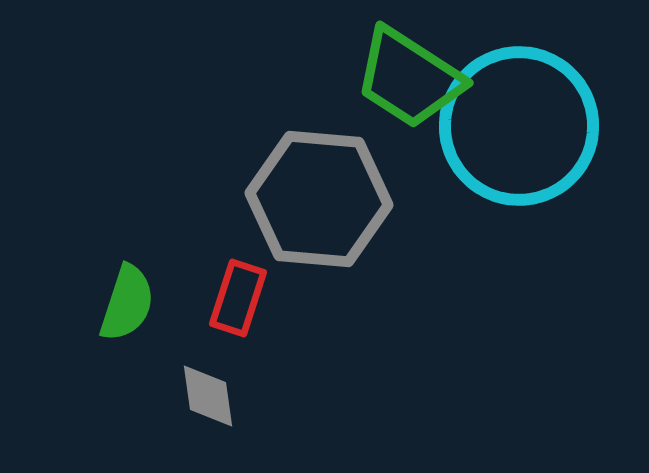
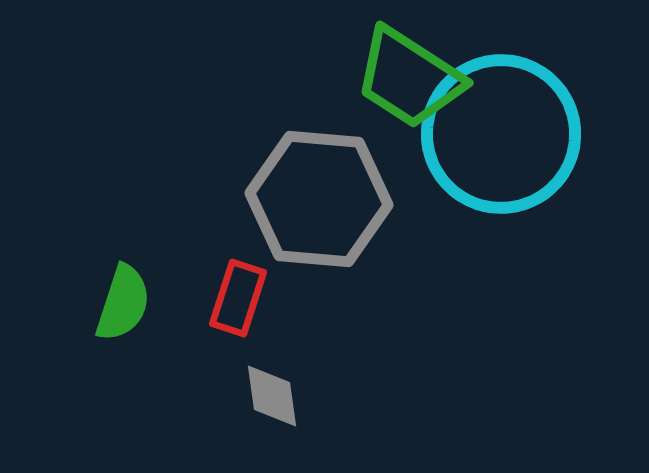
cyan circle: moved 18 px left, 8 px down
green semicircle: moved 4 px left
gray diamond: moved 64 px right
